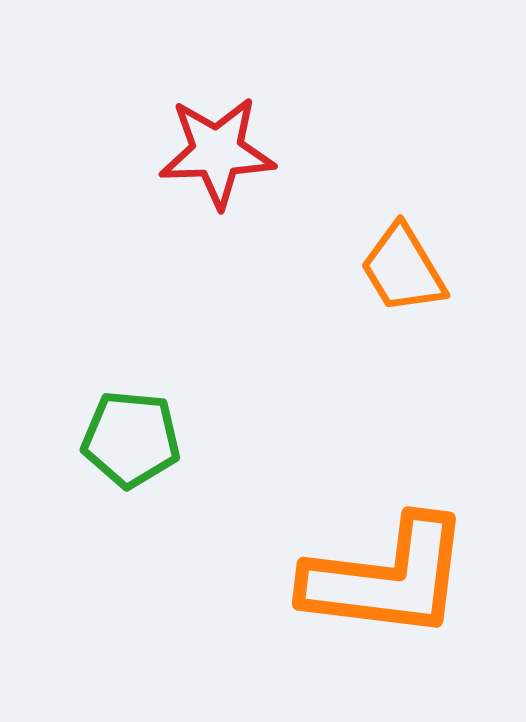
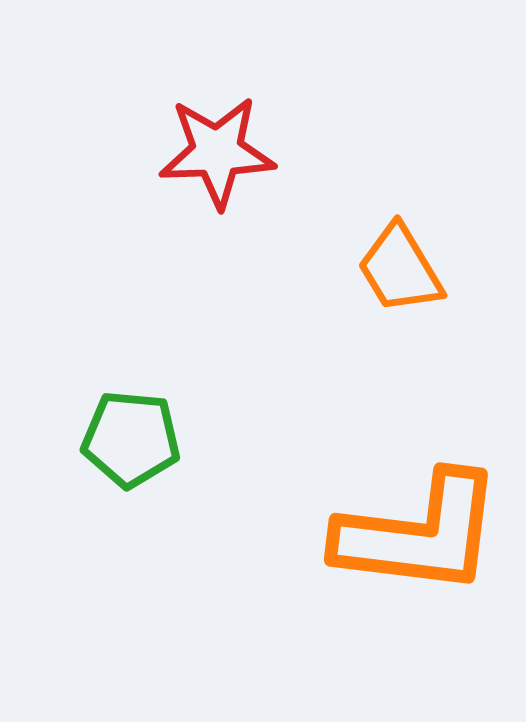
orange trapezoid: moved 3 px left
orange L-shape: moved 32 px right, 44 px up
